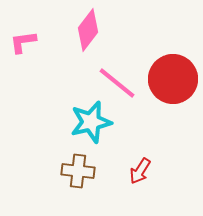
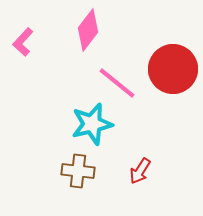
pink L-shape: rotated 40 degrees counterclockwise
red circle: moved 10 px up
cyan star: moved 1 px right, 2 px down
